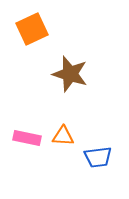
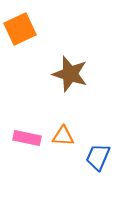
orange square: moved 12 px left
blue trapezoid: rotated 120 degrees clockwise
